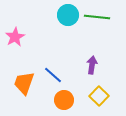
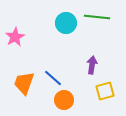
cyan circle: moved 2 px left, 8 px down
blue line: moved 3 px down
yellow square: moved 6 px right, 5 px up; rotated 30 degrees clockwise
